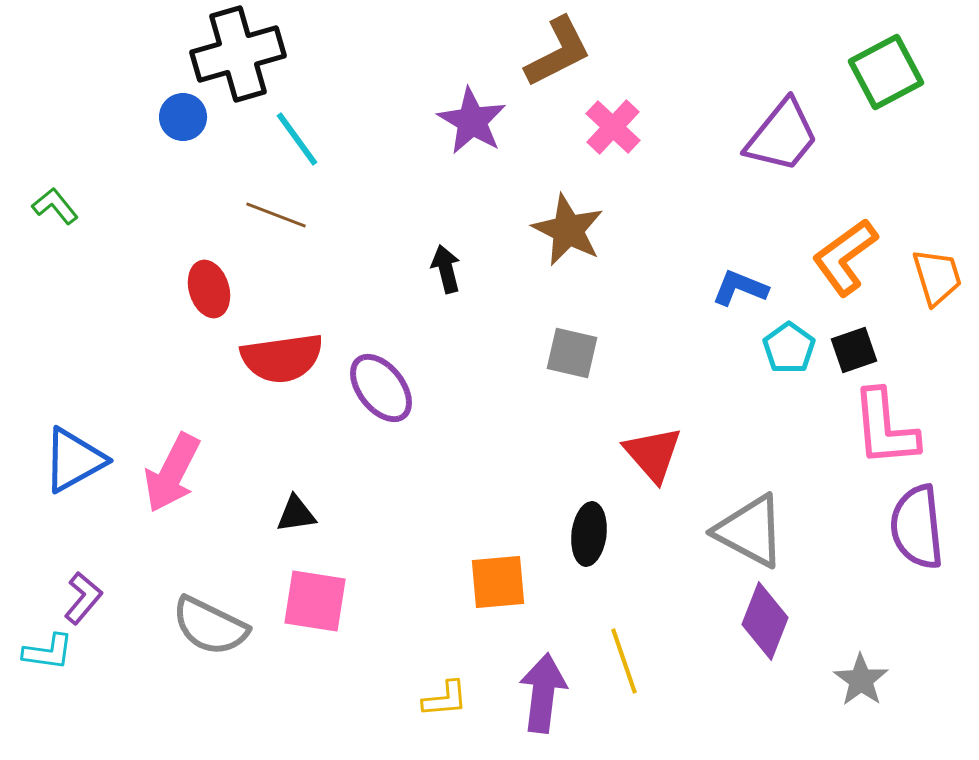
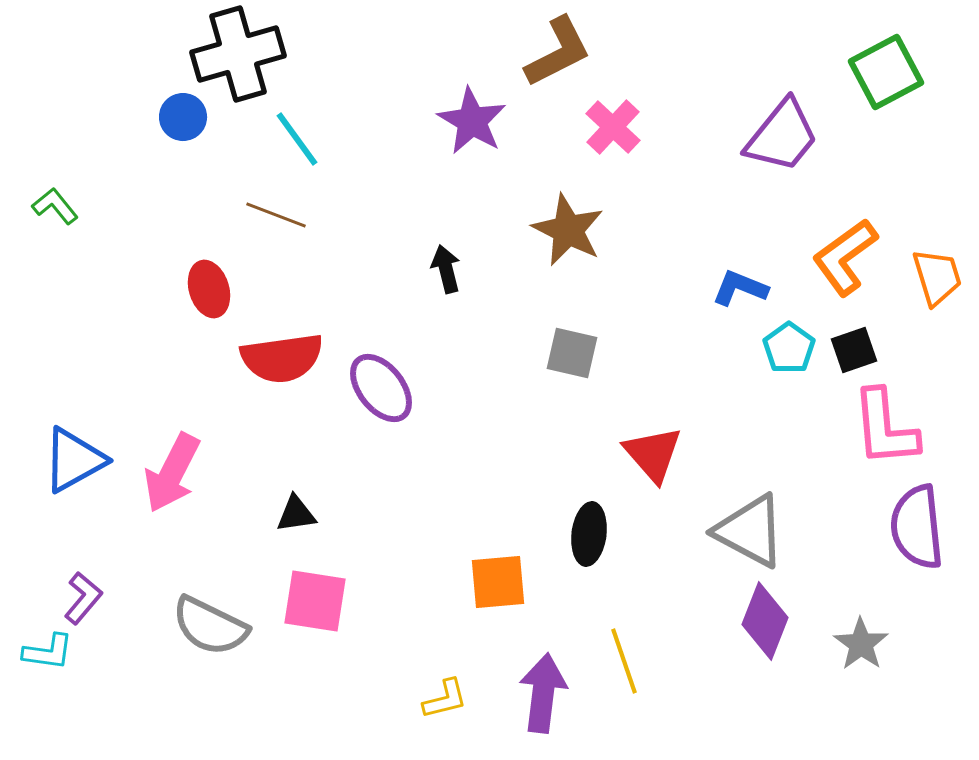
gray star: moved 36 px up
yellow L-shape: rotated 9 degrees counterclockwise
